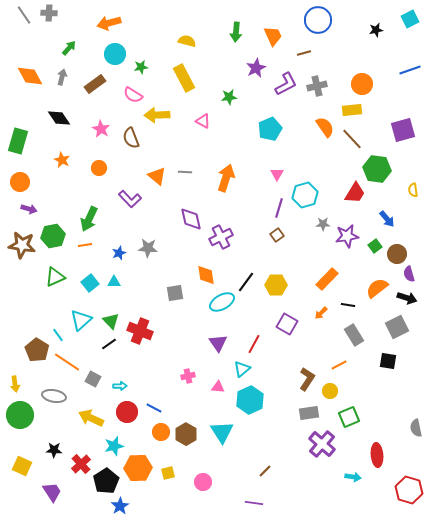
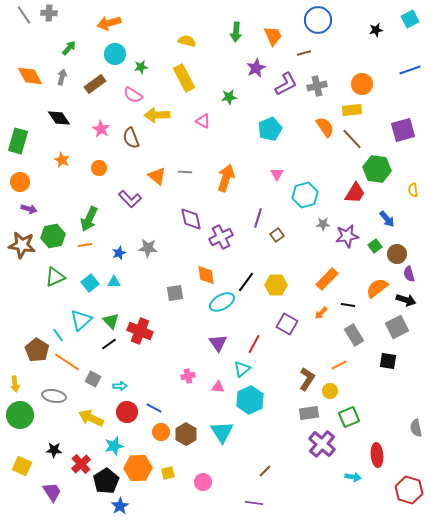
purple line at (279, 208): moved 21 px left, 10 px down
black arrow at (407, 298): moved 1 px left, 2 px down
